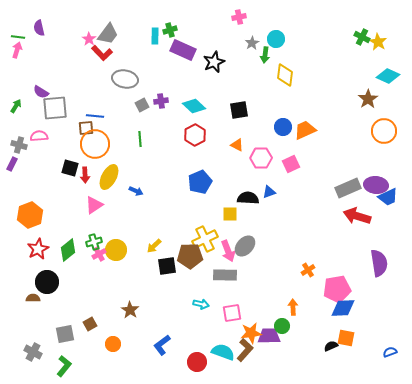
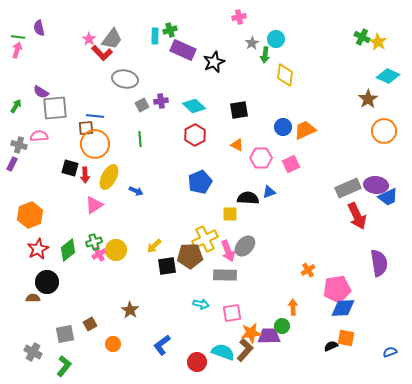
gray trapezoid at (108, 34): moved 4 px right, 5 px down
red arrow at (357, 216): rotated 132 degrees counterclockwise
